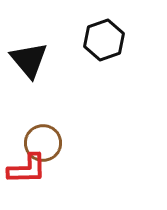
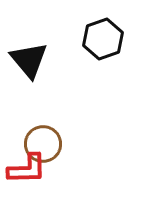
black hexagon: moved 1 px left, 1 px up
brown circle: moved 1 px down
